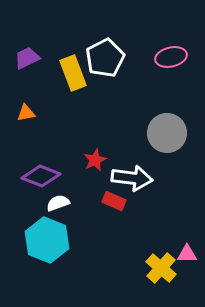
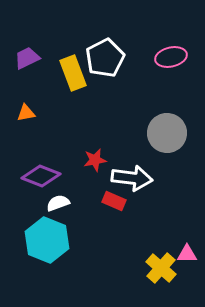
red star: rotated 15 degrees clockwise
